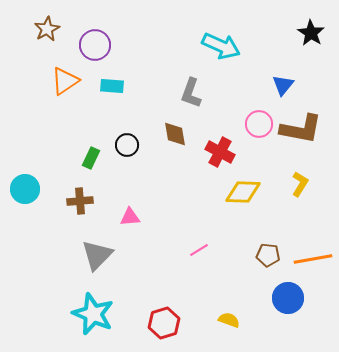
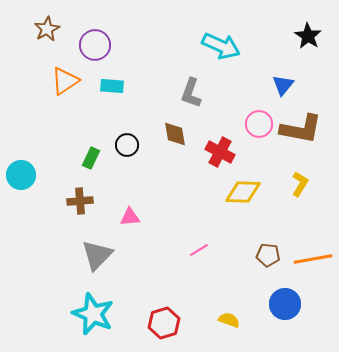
black star: moved 3 px left, 3 px down
cyan circle: moved 4 px left, 14 px up
blue circle: moved 3 px left, 6 px down
